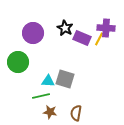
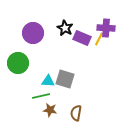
green circle: moved 1 px down
brown star: moved 2 px up
